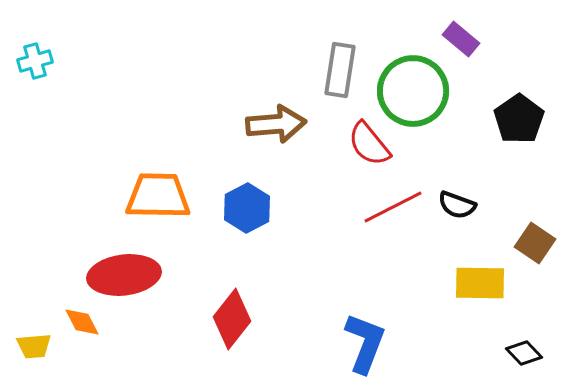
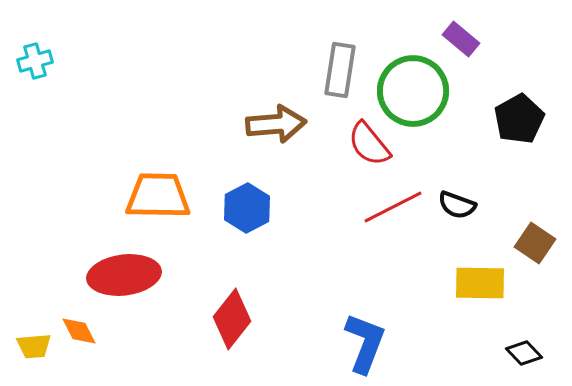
black pentagon: rotated 6 degrees clockwise
orange diamond: moved 3 px left, 9 px down
